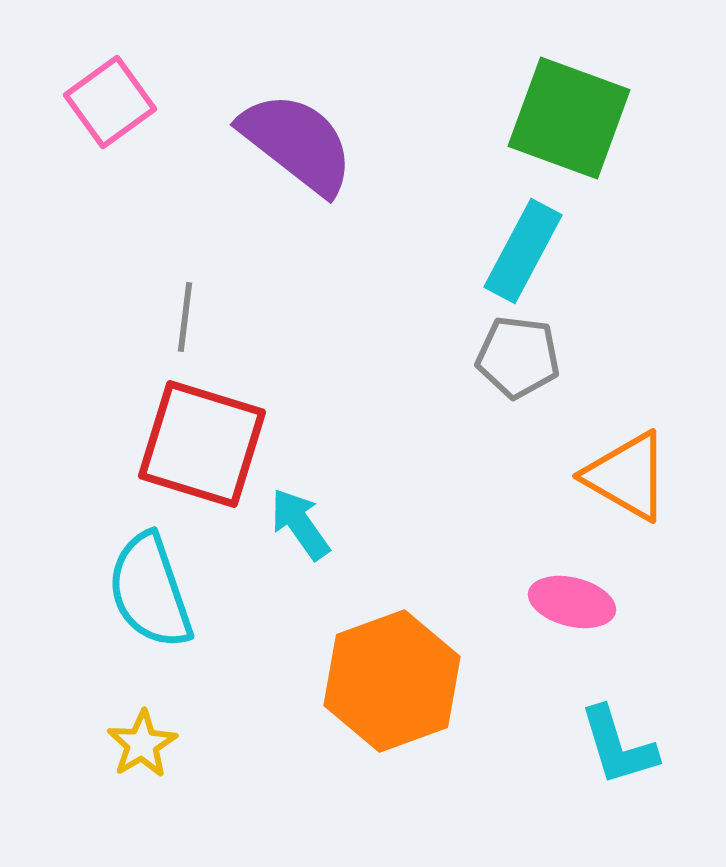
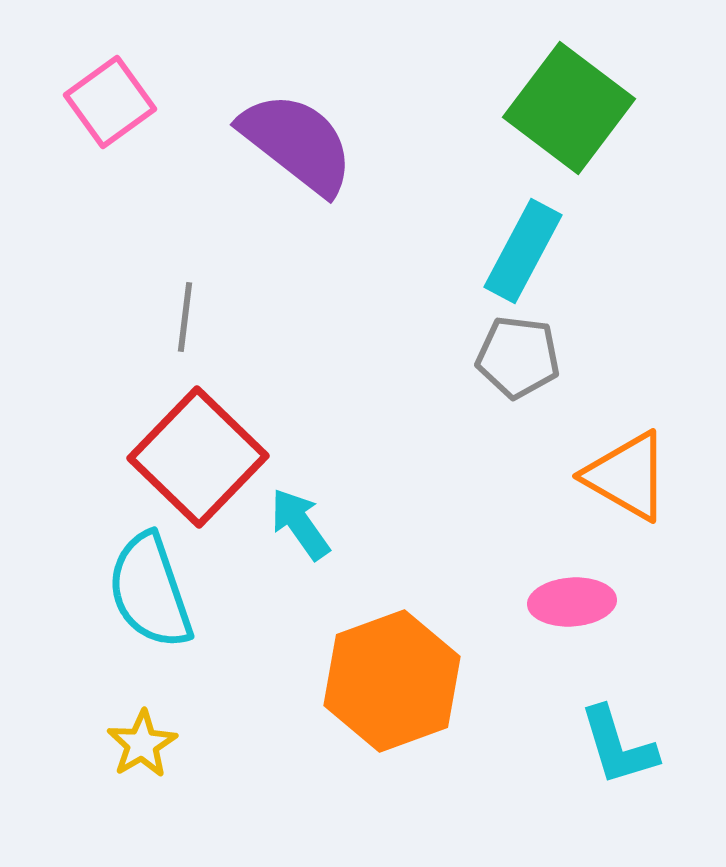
green square: moved 10 px up; rotated 17 degrees clockwise
red square: moved 4 px left, 13 px down; rotated 27 degrees clockwise
pink ellipse: rotated 18 degrees counterclockwise
